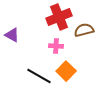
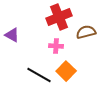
brown semicircle: moved 2 px right, 2 px down
black line: moved 1 px up
